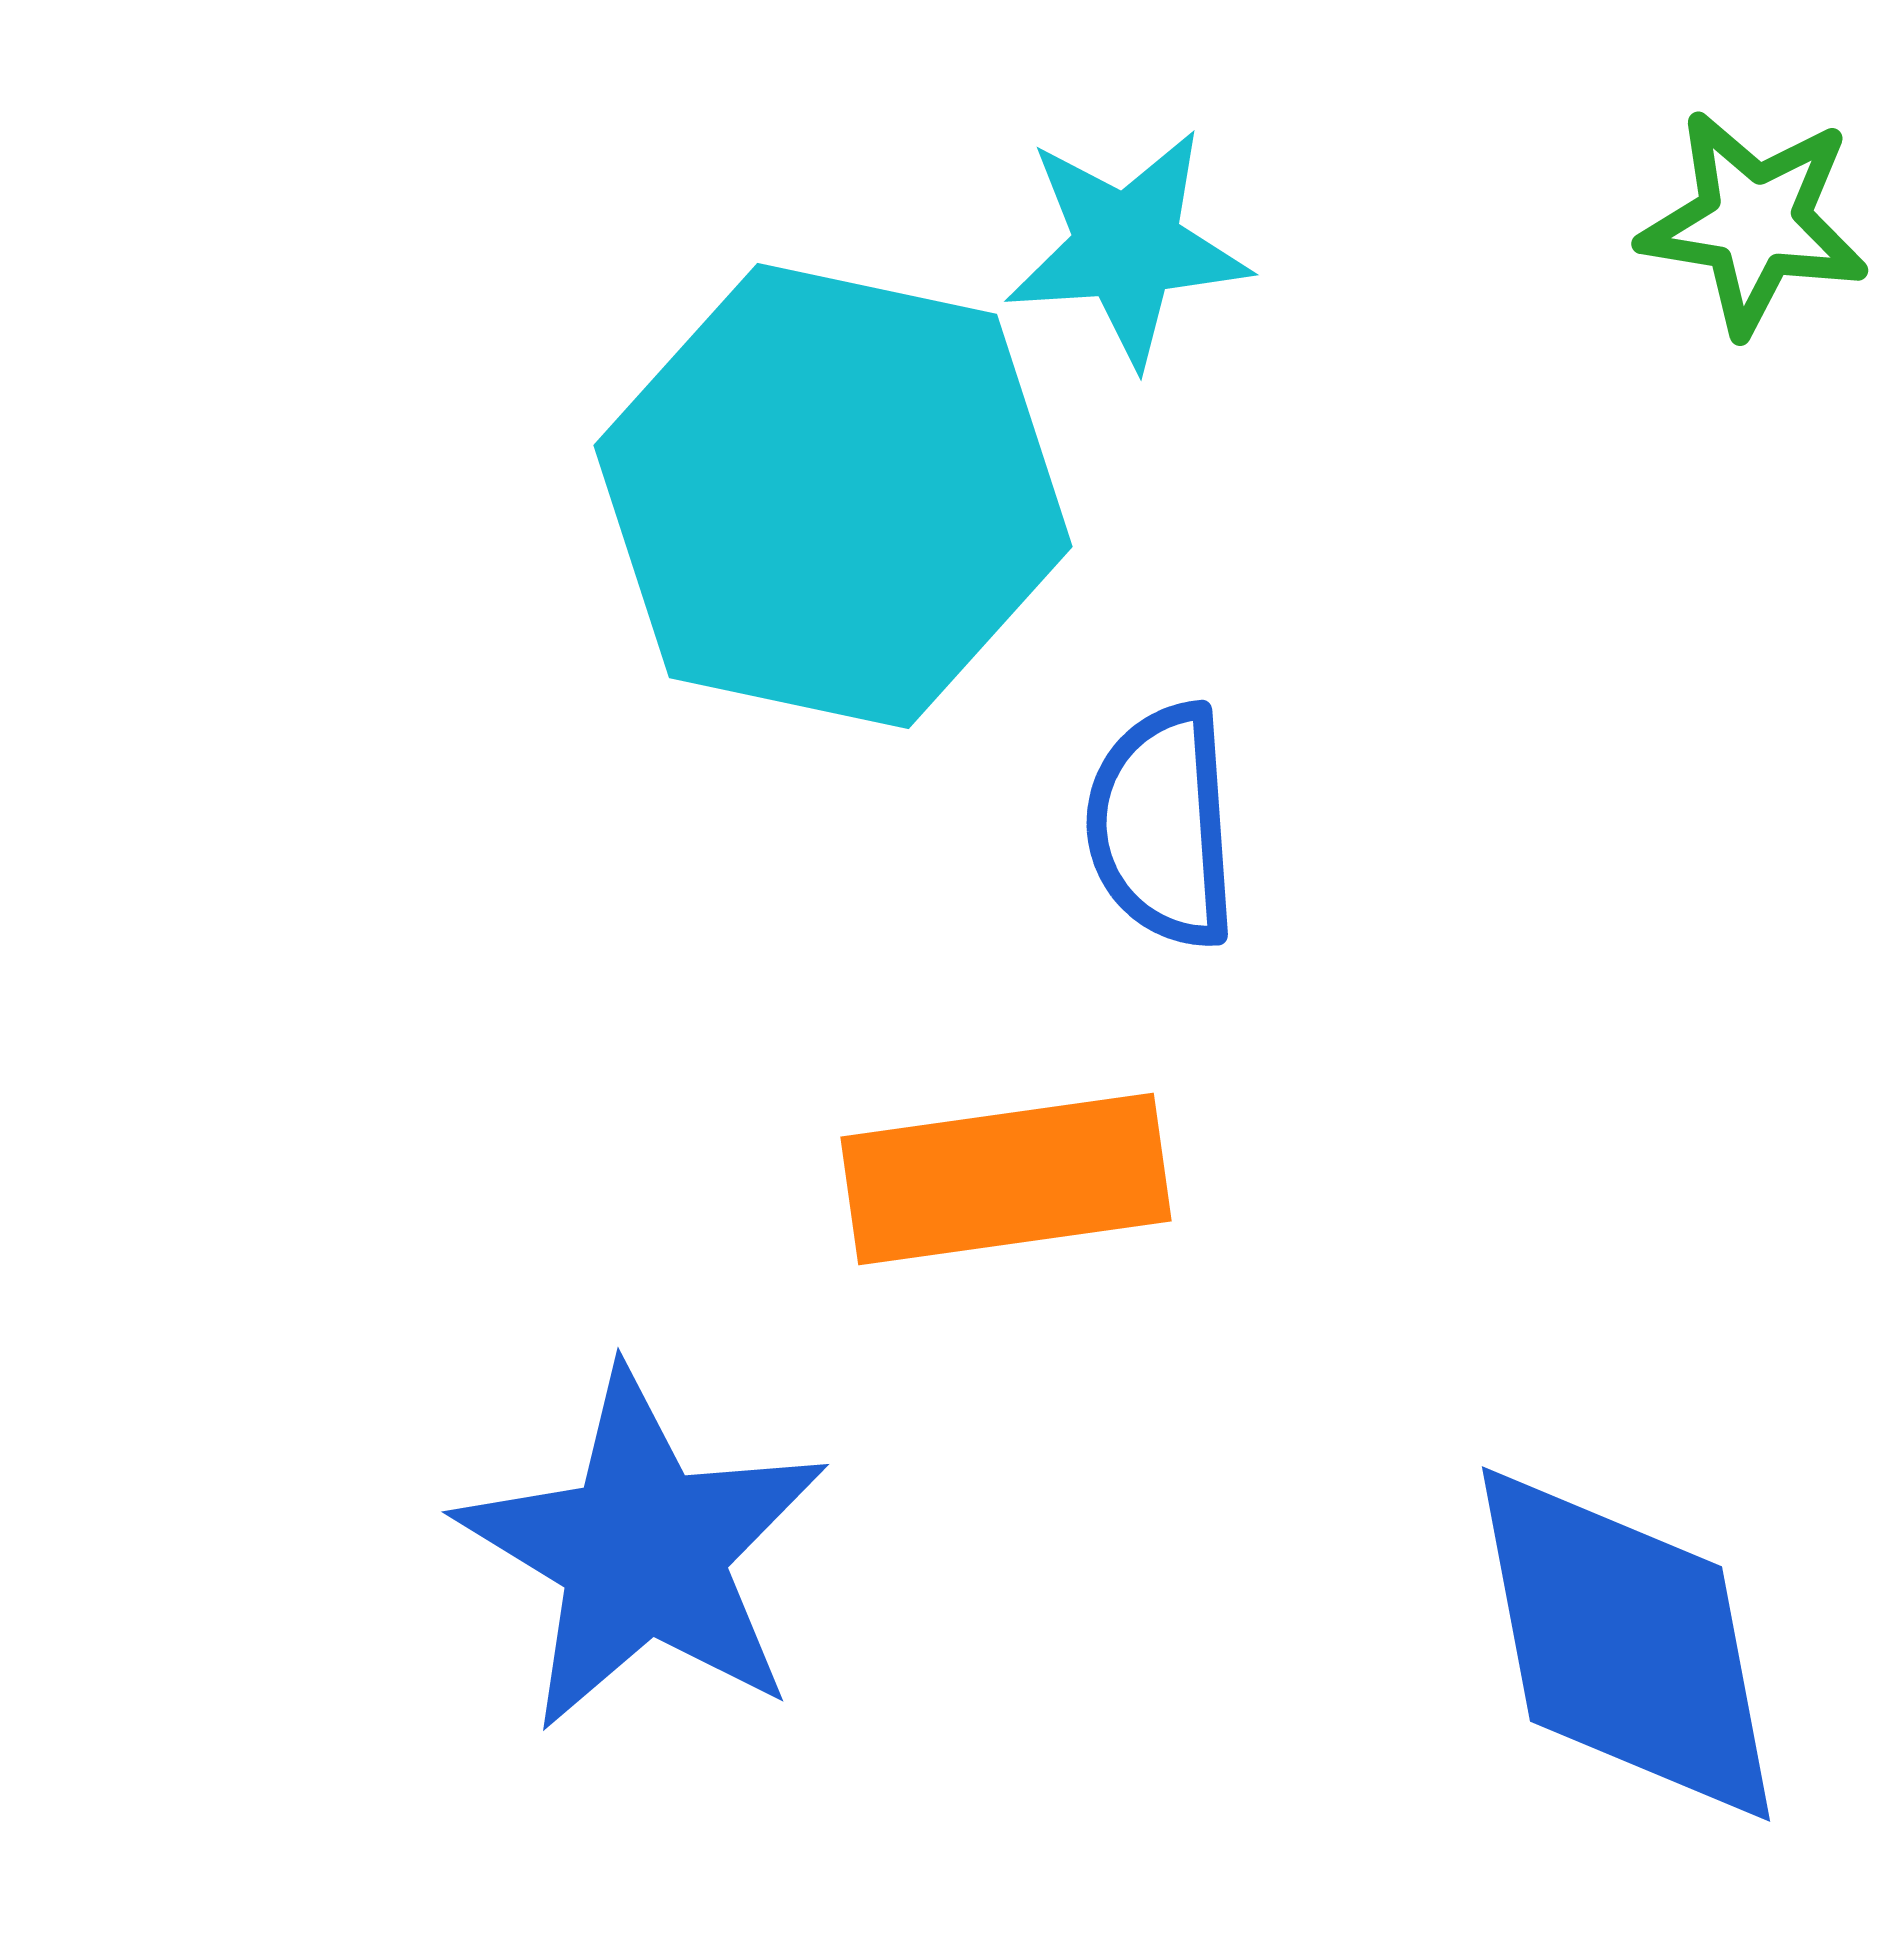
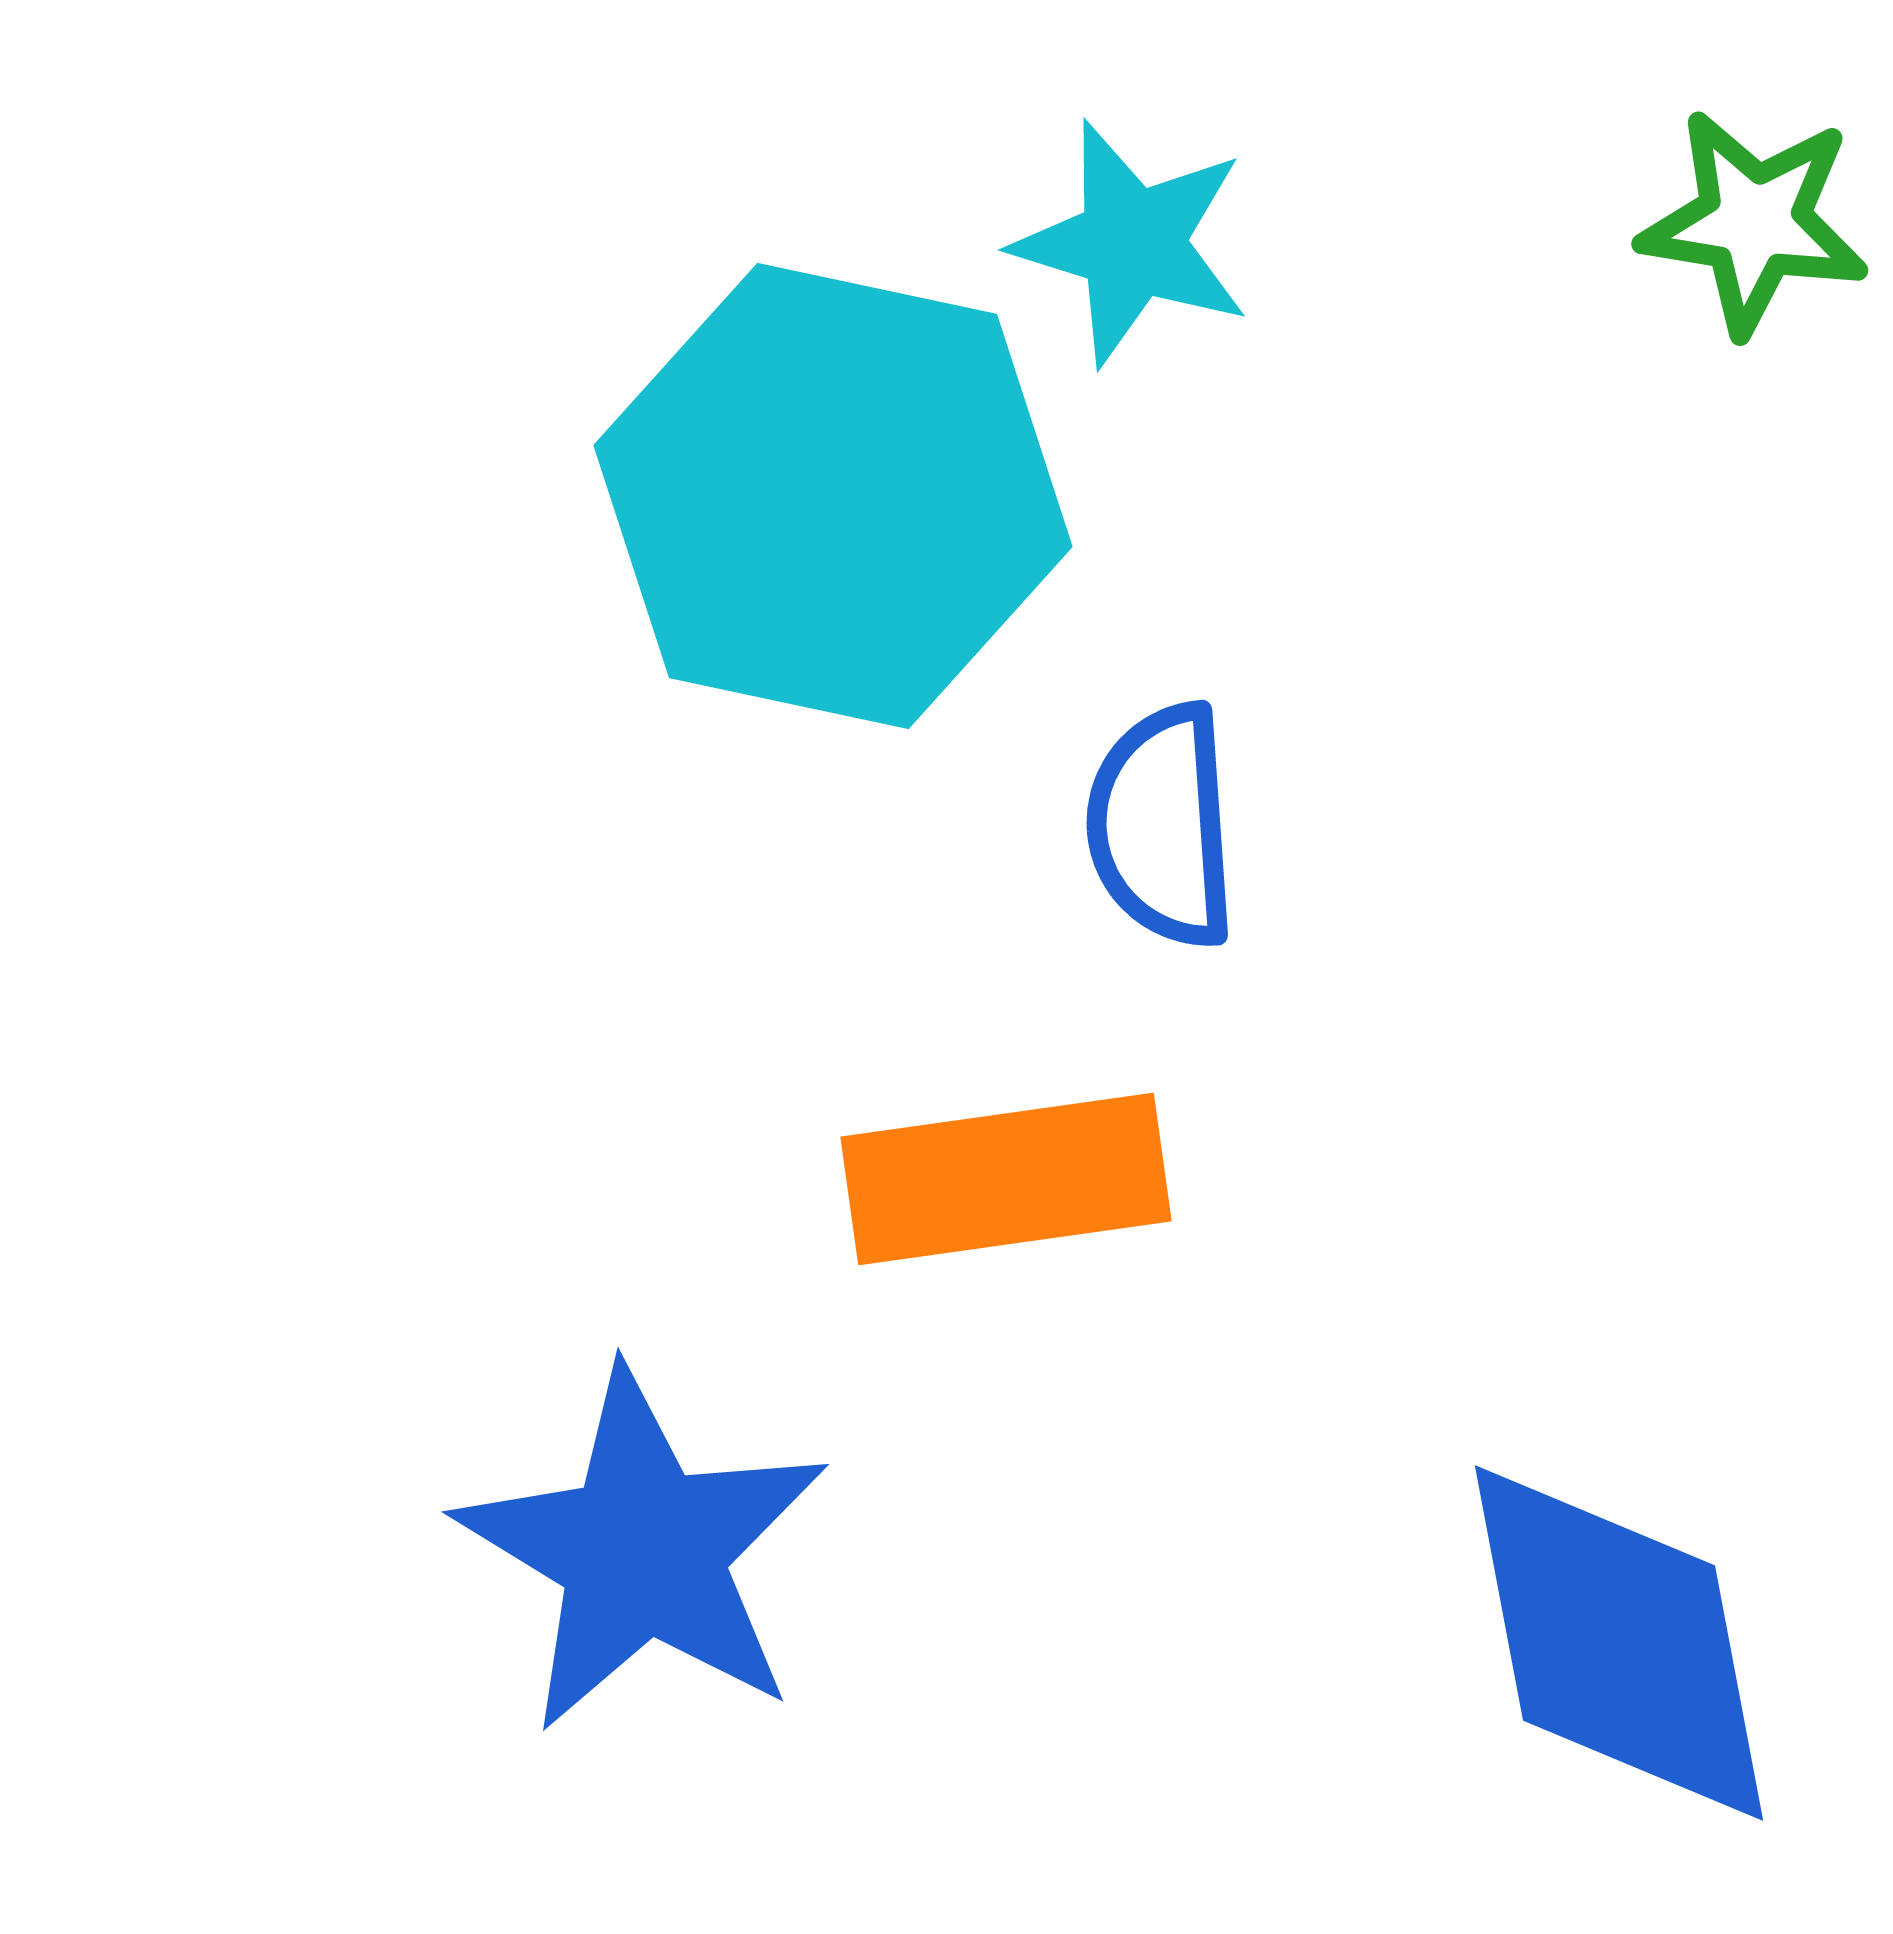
cyan star: moved 5 px right, 4 px up; rotated 21 degrees clockwise
blue diamond: moved 7 px left, 1 px up
